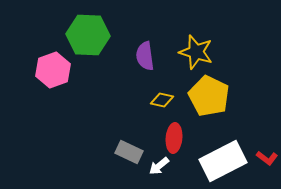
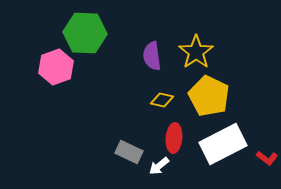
green hexagon: moved 3 px left, 2 px up
yellow star: rotated 20 degrees clockwise
purple semicircle: moved 7 px right
pink hexagon: moved 3 px right, 3 px up
white rectangle: moved 17 px up
